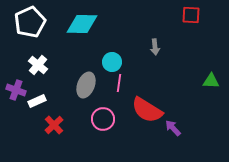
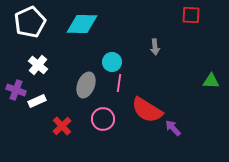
red cross: moved 8 px right, 1 px down
